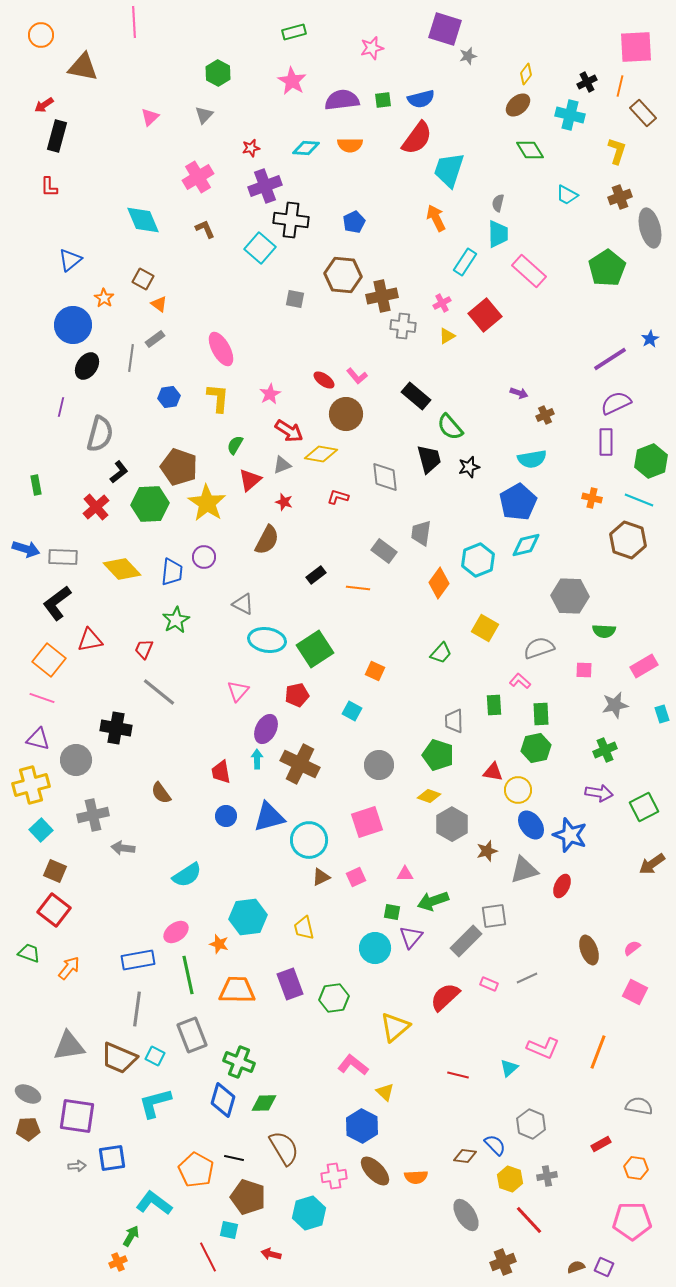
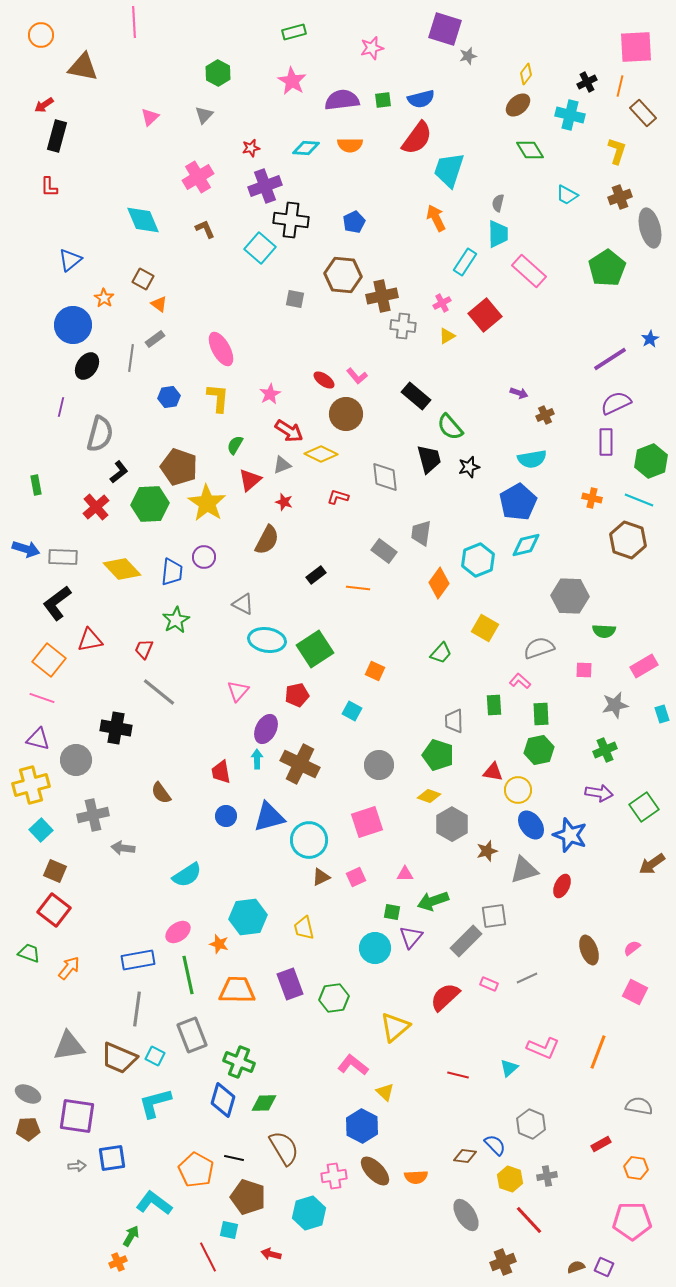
yellow diamond at (321, 454): rotated 16 degrees clockwise
green hexagon at (536, 748): moved 3 px right, 2 px down
green square at (644, 807): rotated 8 degrees counterclockwise
pink ellipse at (176, 932): moved 2 px right
